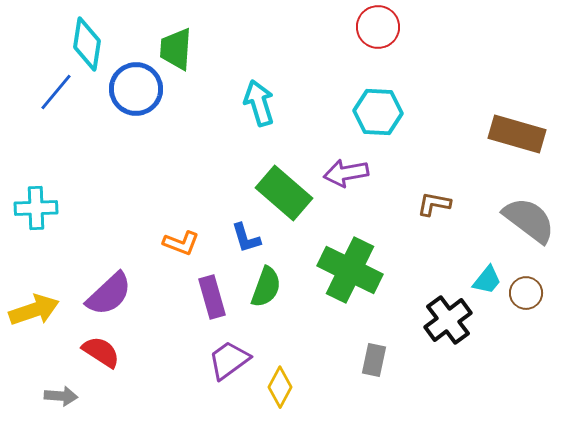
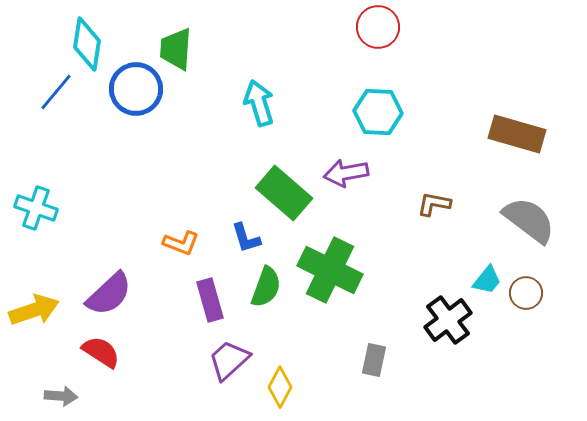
cyan cross: rotated 21 degrees clockwise
green cross: moved 20 px left
purple rectangle: moved 2 px left, 3 px down
purple trapezoid: rotated 6 degrees counterclockwise
